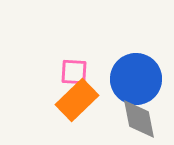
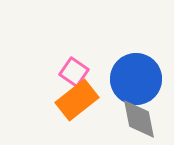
pink square: rotated 32 degrees clockwise
orange rectangle: rotated 6 degrees clockwise
